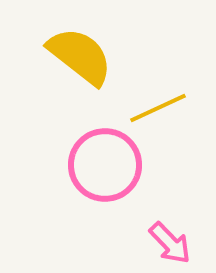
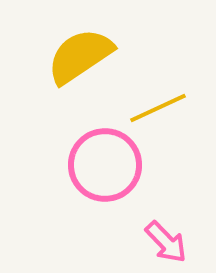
yellow semicircle: rotated 72 degrees counterclockwise
pink arrow: moved 4 px left, 1 px up
